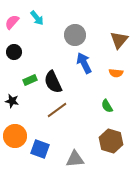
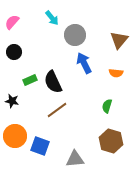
cyan arrow: moved 15 px right
green semicircle: rotated 48 degrees clockwise
blue square: moved 3 px up
